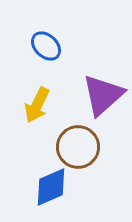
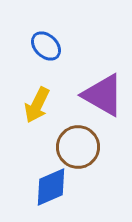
purple triangle: rotated 48 degrees counterclockwise
